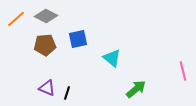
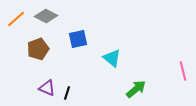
brown pentagon: moved 7 px left, 4 px down; rotated 15 degrees counterclockwise
